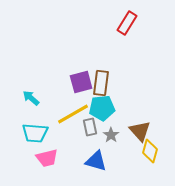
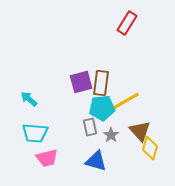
cyan arrow: moved 2 px left, 1 px down
yellow line: moved 51 px right, 12 px up
yellow diamond: moved 3 px up
